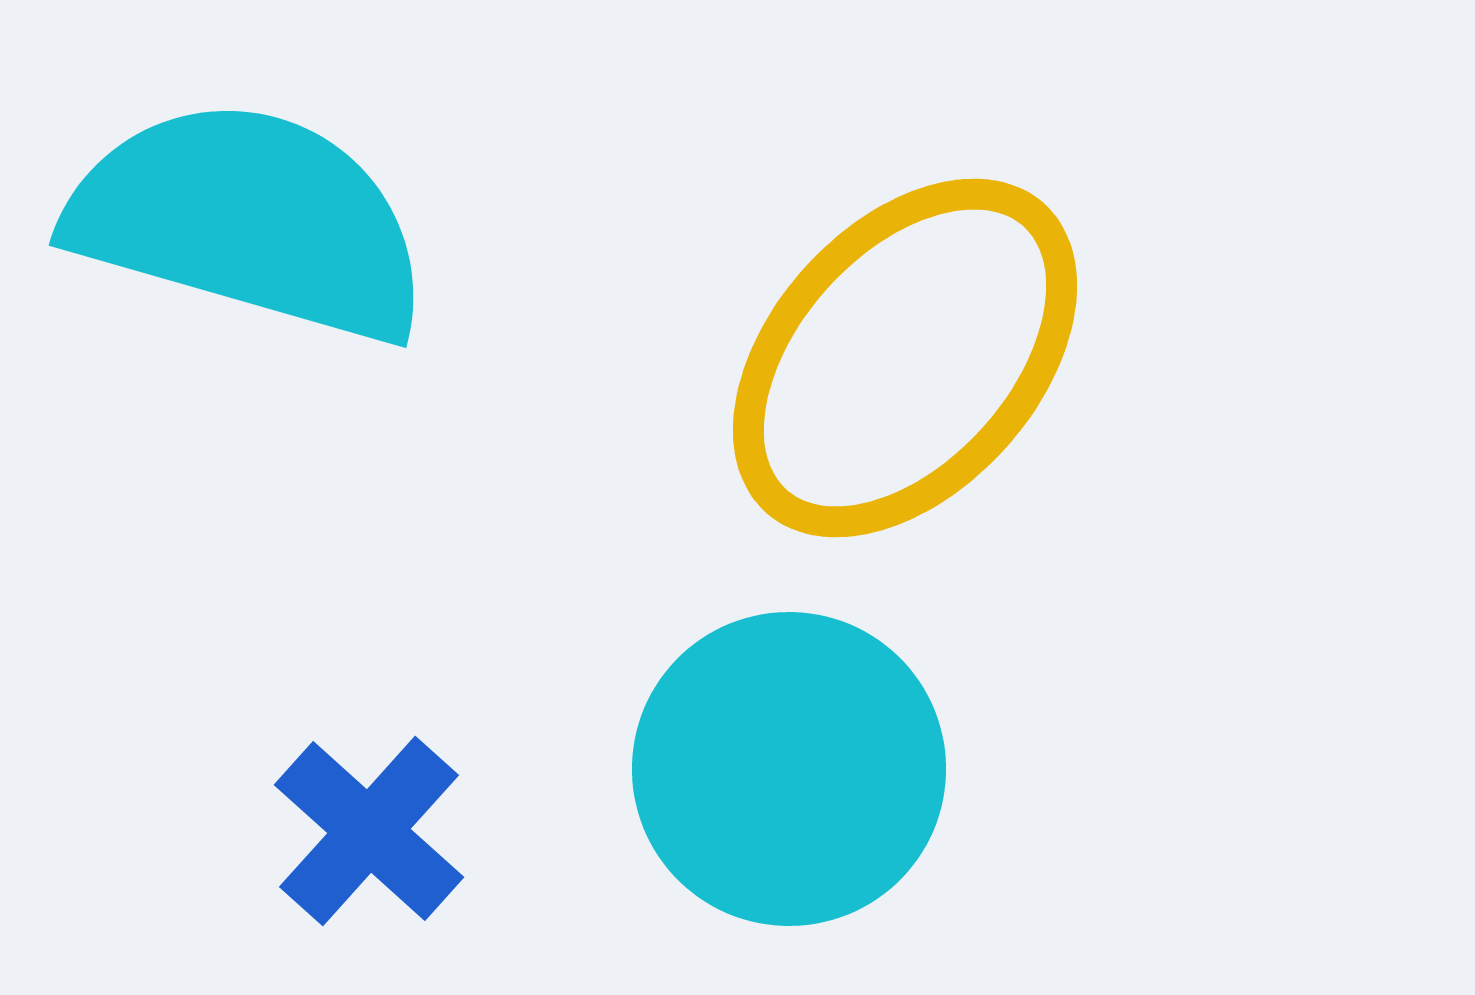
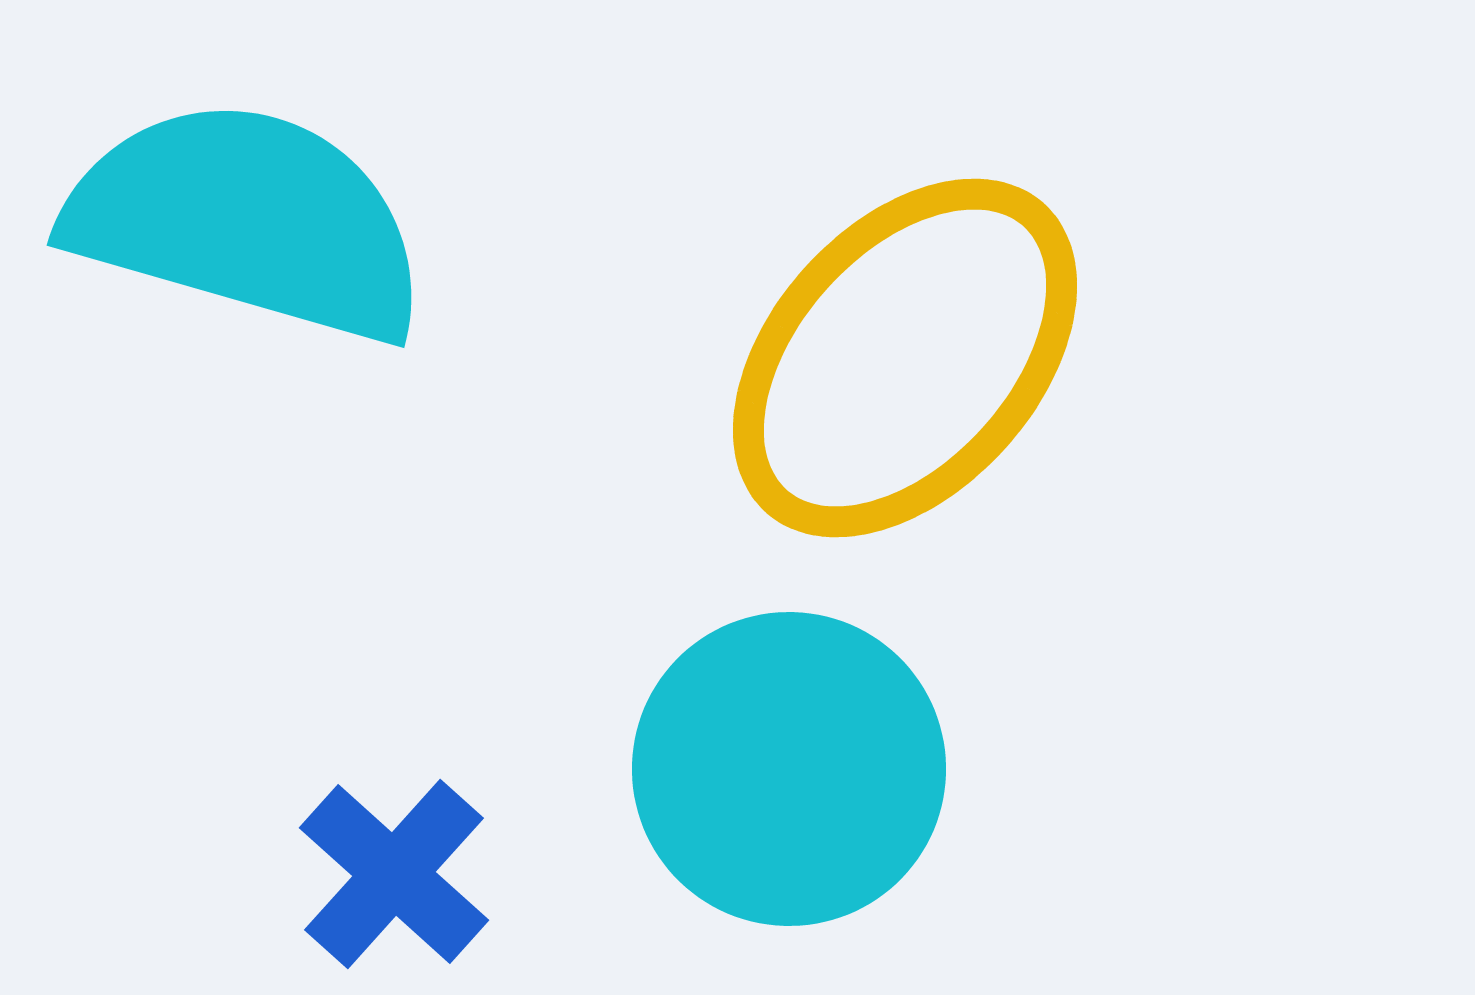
cyan semicircle: moved 2 px left
blue cross: moved 25 px right, 43 px down
